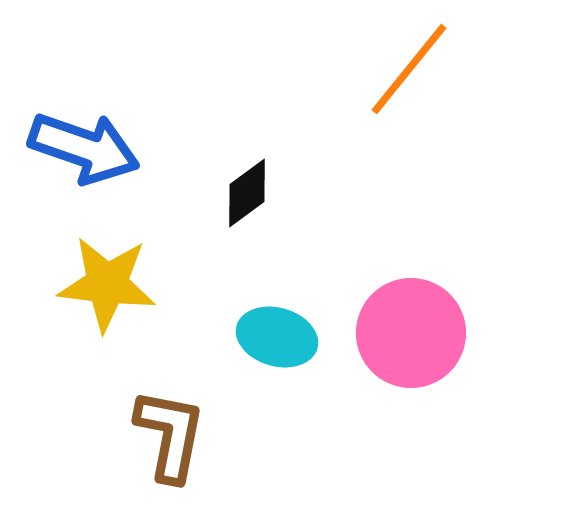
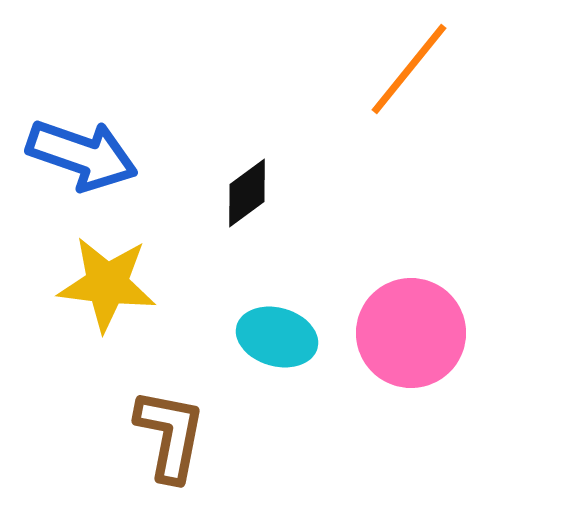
blue arrow: moved 2 px left, 7 px down
